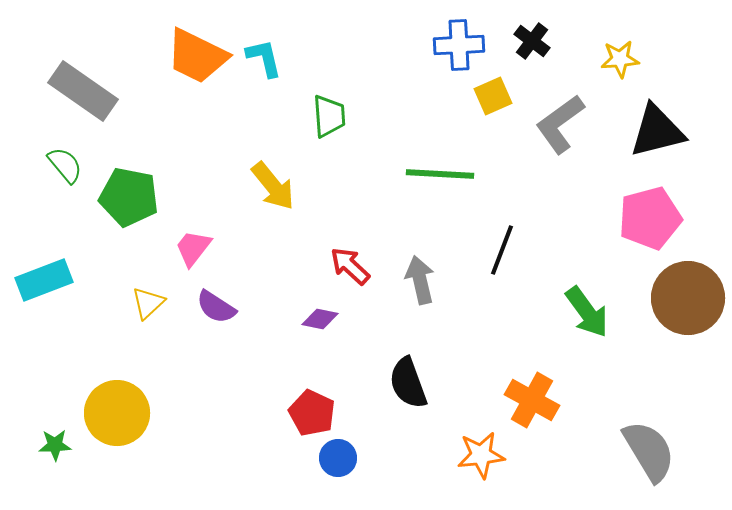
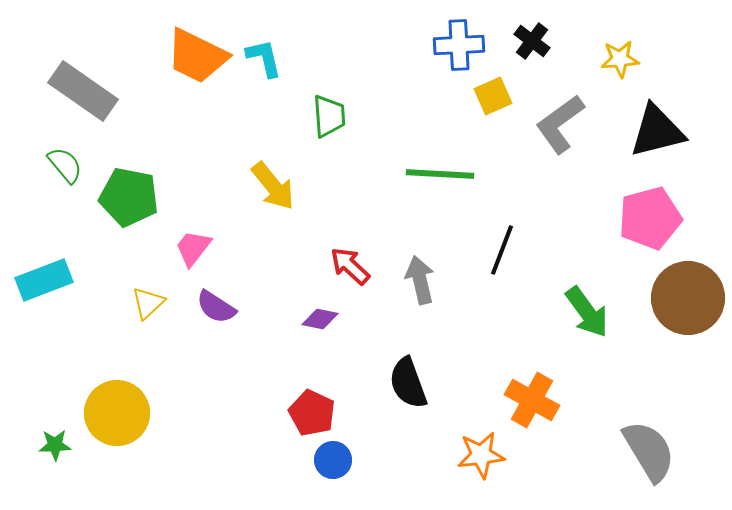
blue circle: moved 5 px left, 2 px down
